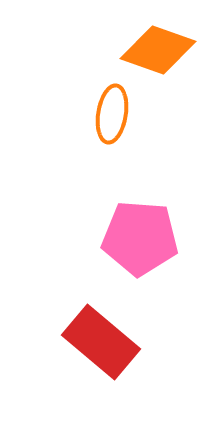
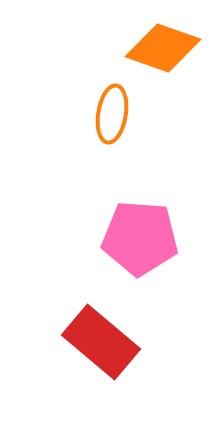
orange diamond: moved 5 px right, 2 px up
